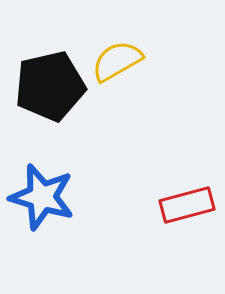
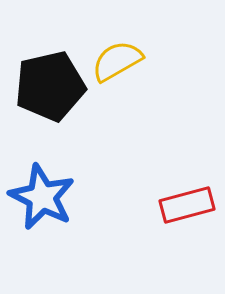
blue star: rotated 10 degrees clockwise
